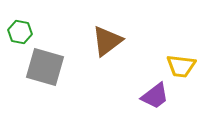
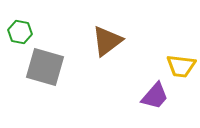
purple trapezoid: rotated 12 degrees counterclockwise
